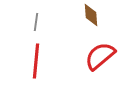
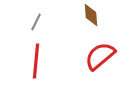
gray line: rotated 18 degrees clockwise
